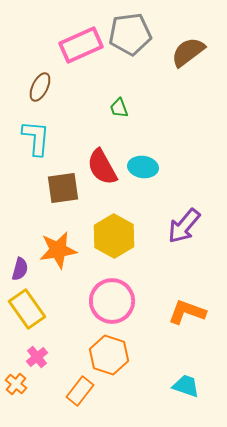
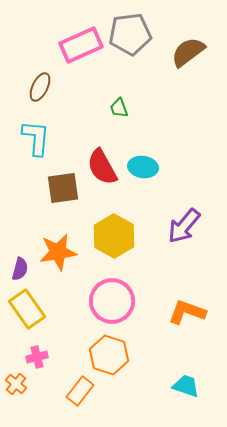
orange star: moved 2 px down
pink cross: rotated 25 degrees clockwise
